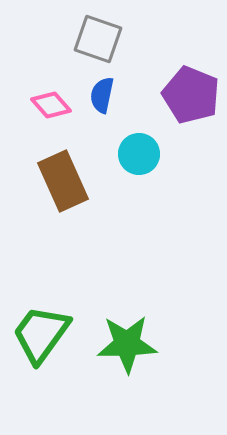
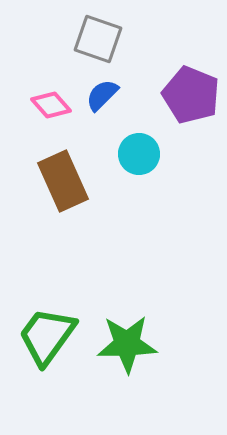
blue semicircle: rotated 33 degrees clockwise
green trapezoid: moved 6 px right, 2 px down
